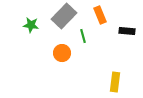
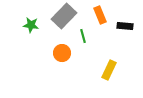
black rectangle: moved 2 px left, 5 px up
yellow rectangle: moved 6 px left, 12 px up; rotated 18 degrees clockwise
